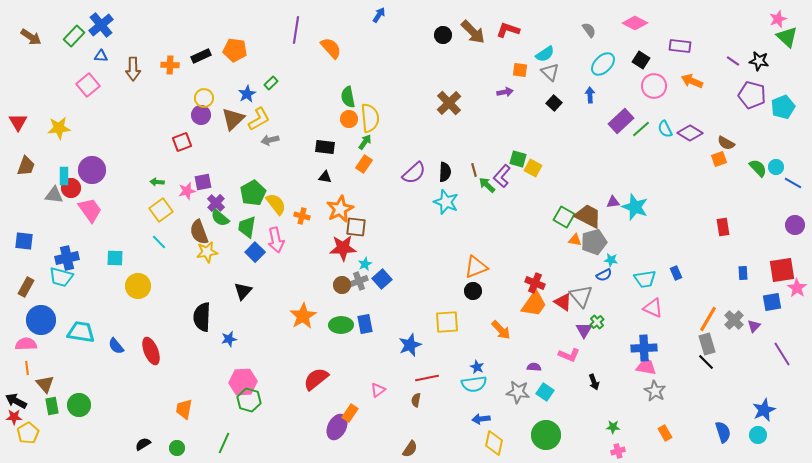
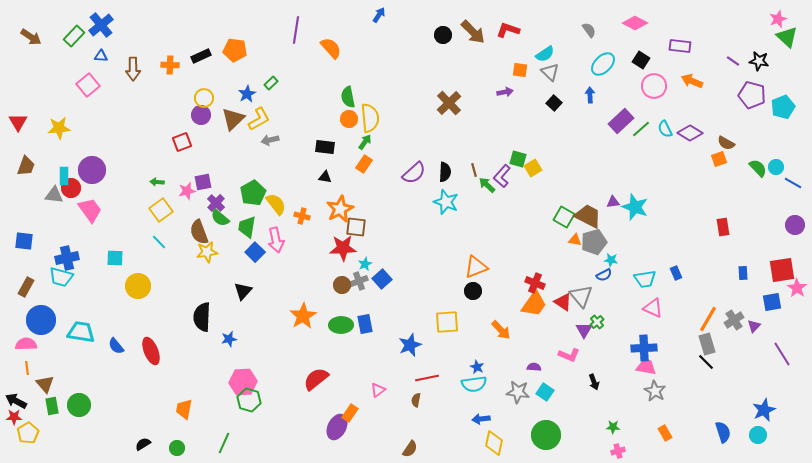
yellow square at (533, 168): rotated 30 degrees clockwise
gray cross at (734, 320): rotated 12 degrees clockwise
